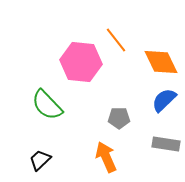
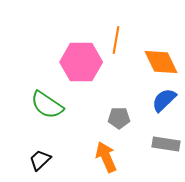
orange line: rotated 48 degrees clockwise
pink hexagon: rotated 6 degrees counterclockwise
green semicircle: rotated 12 degrees counterclockwise
